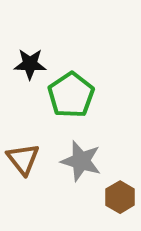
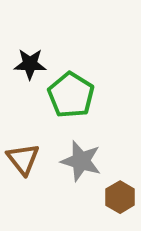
green pentagon: rotated 6 degrees counterclockwise
